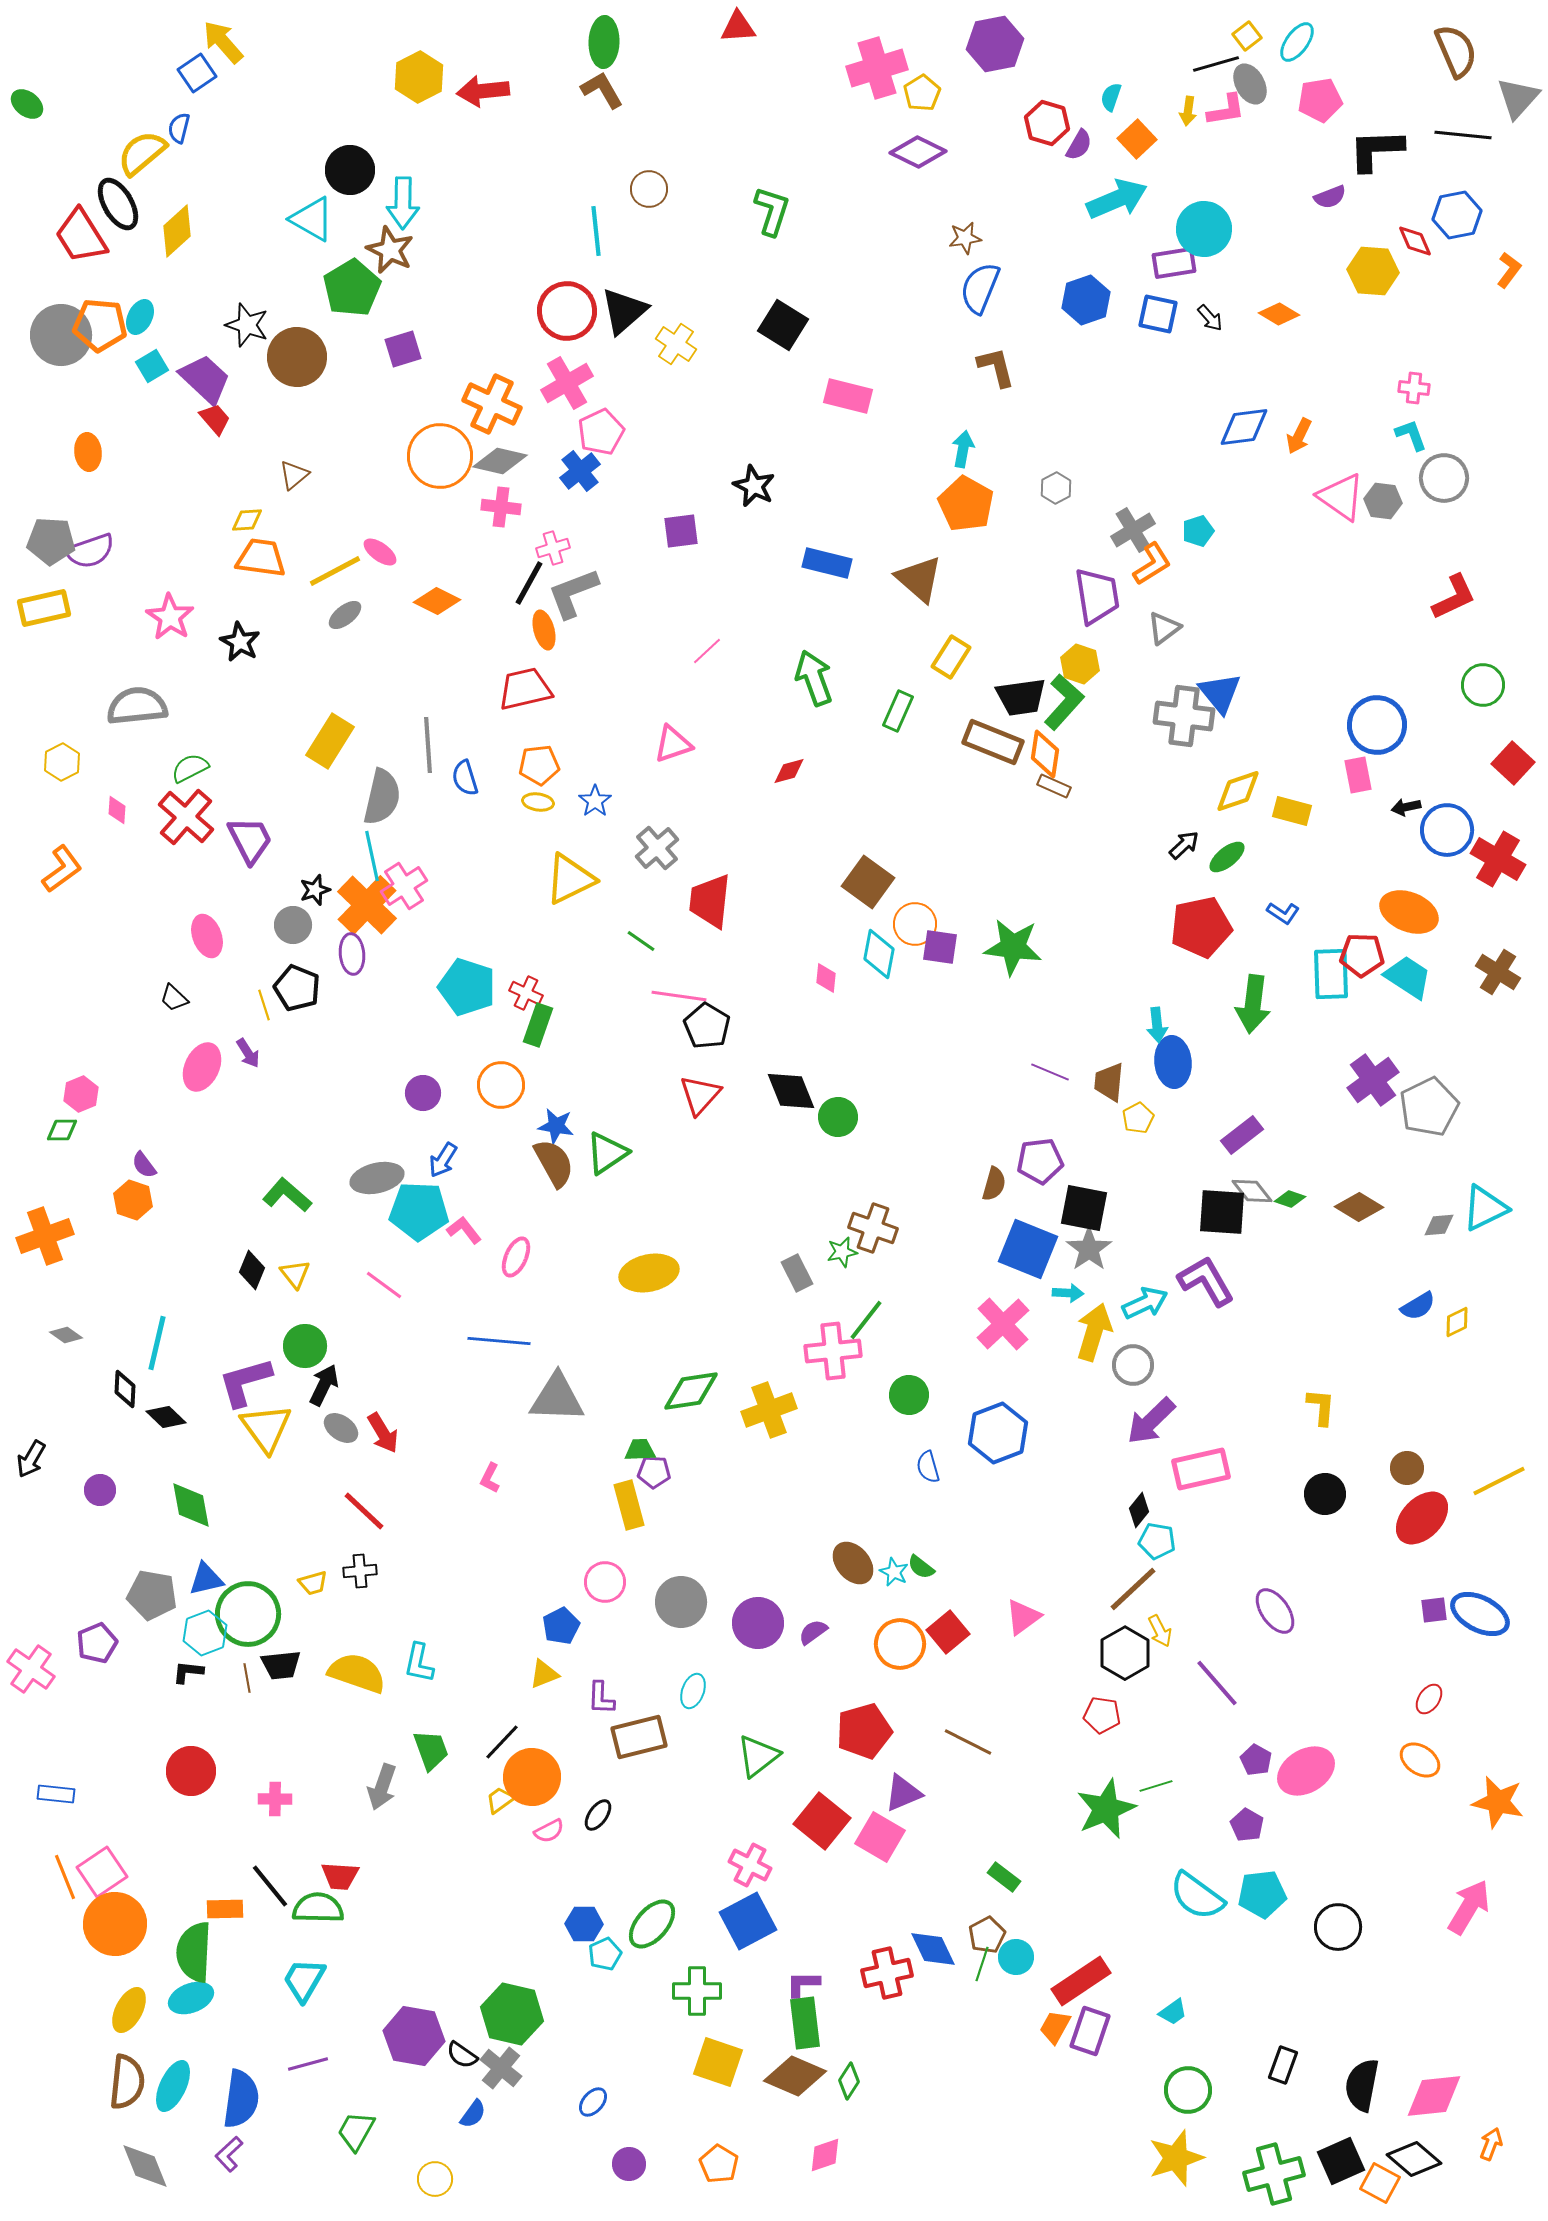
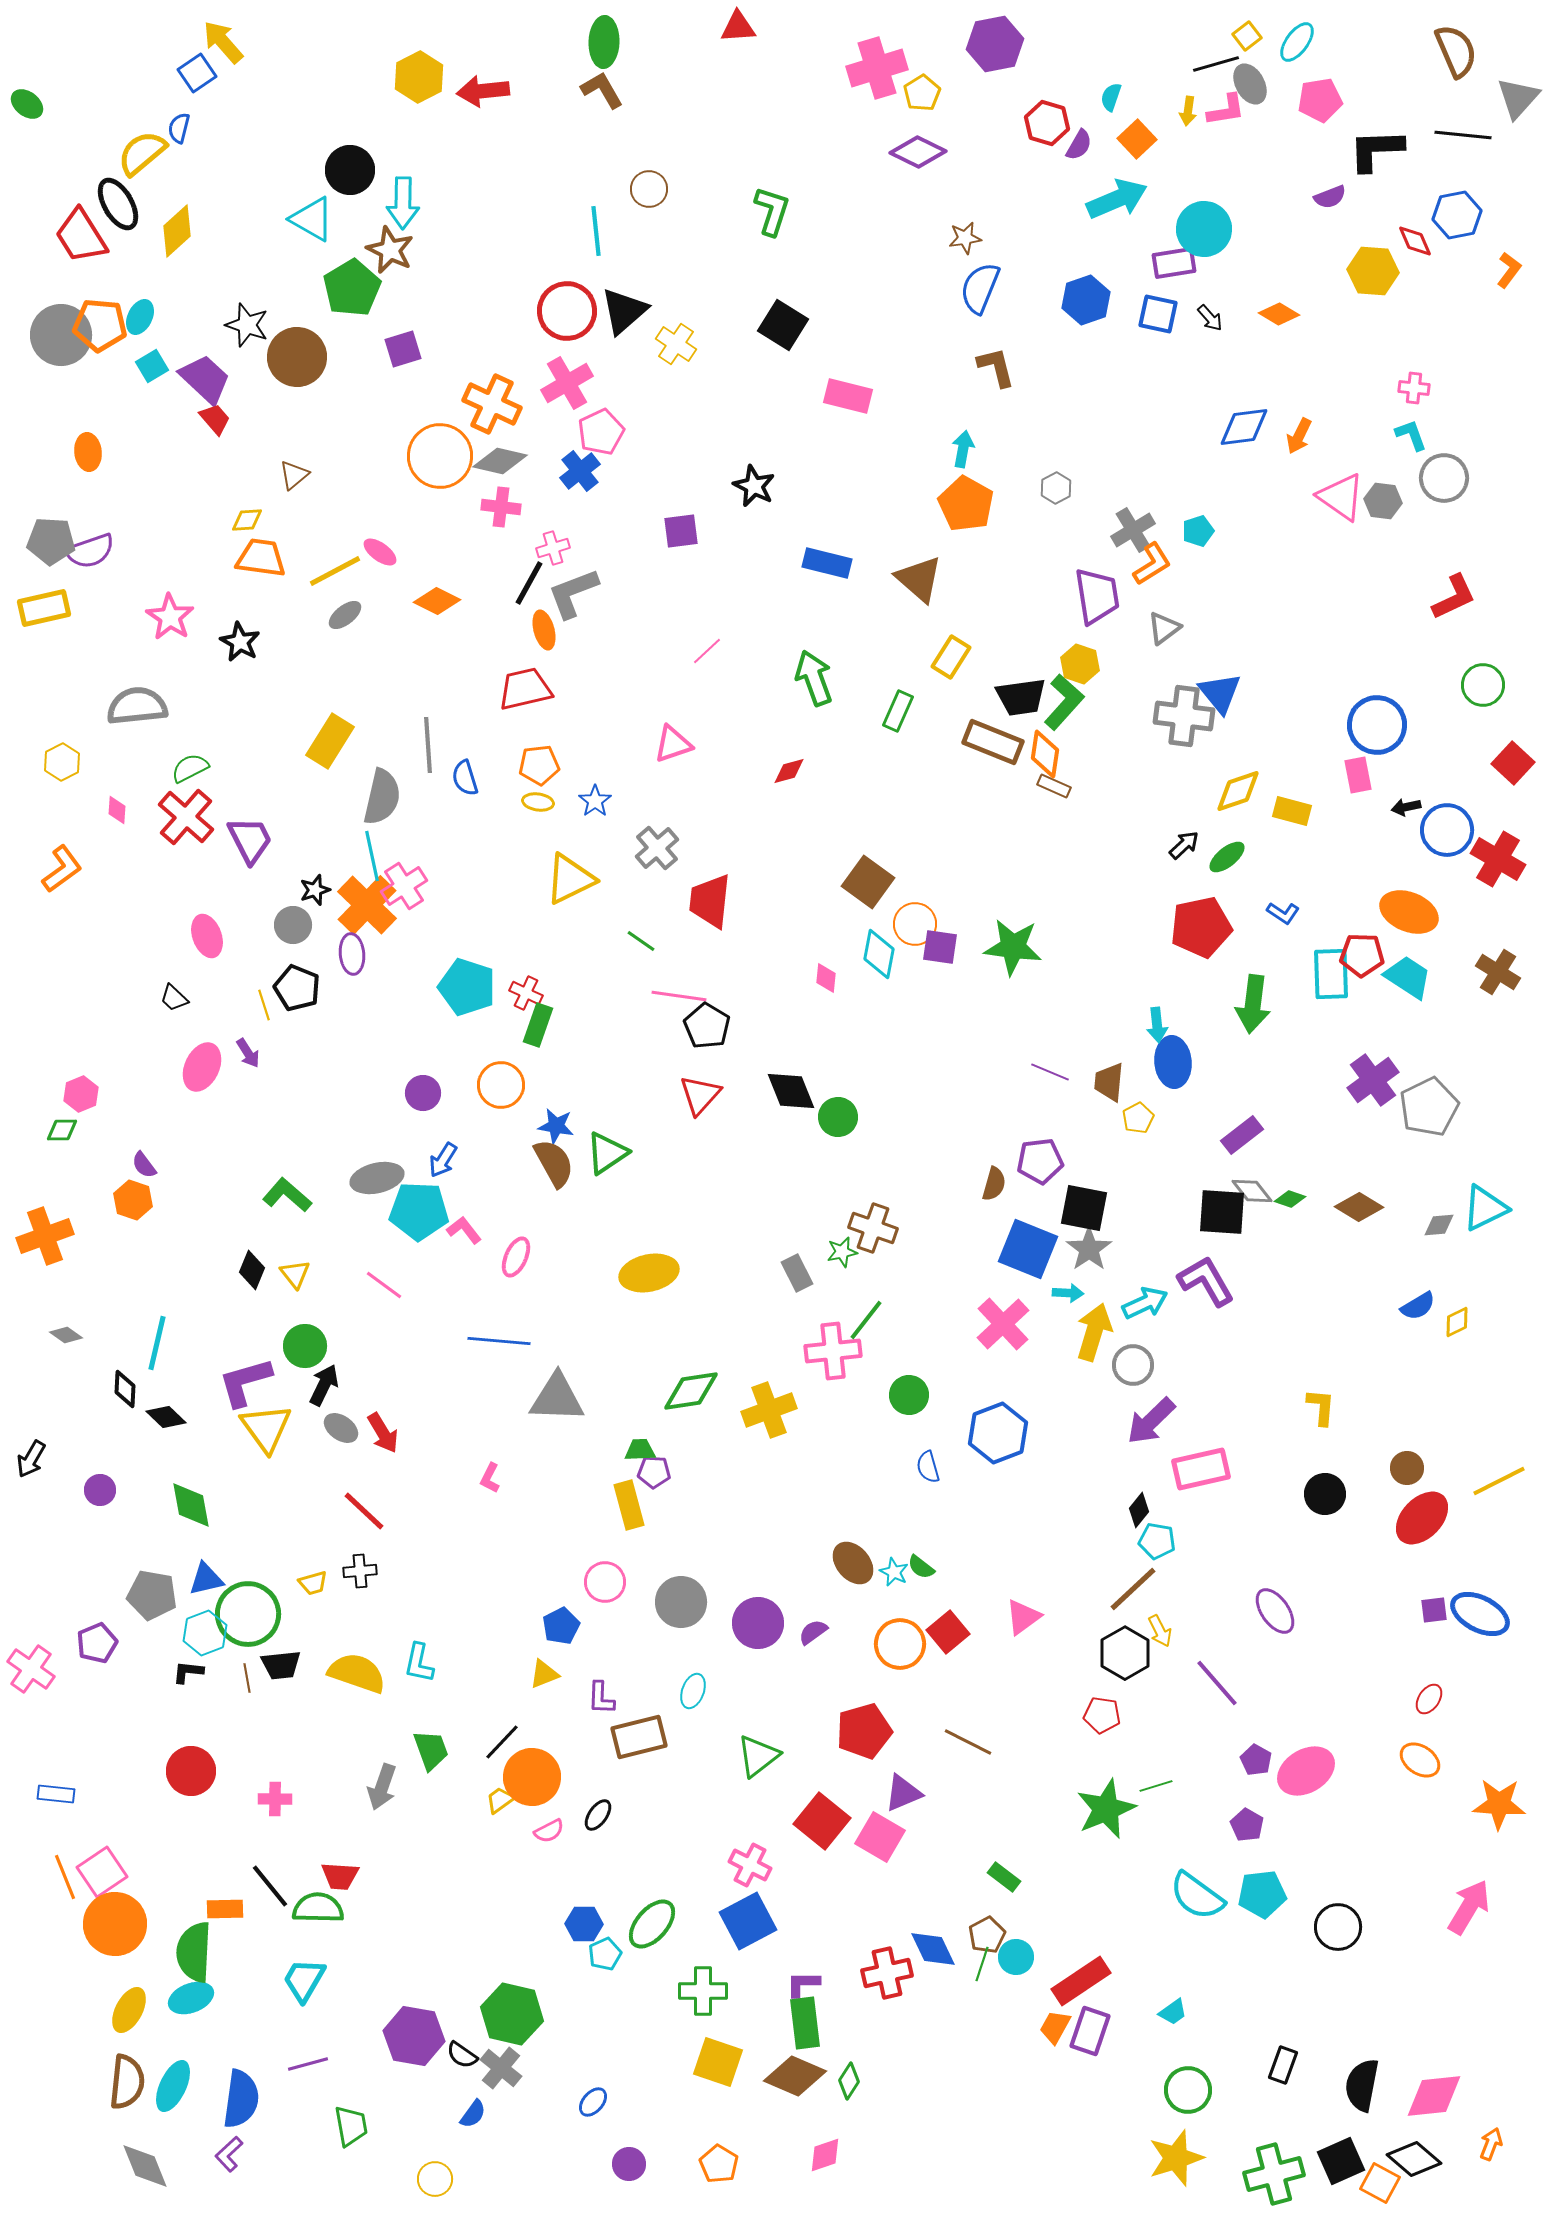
orange star at (1498, 1802): moved 1 px right, 2 px down; rotated 10 degrees counterclockwise
green cross at (697, 1991): moved 6 px right
green trapezoid at (356, 2131): moved 5 px left, 5 px up; rotated 141 degrees clockwise
